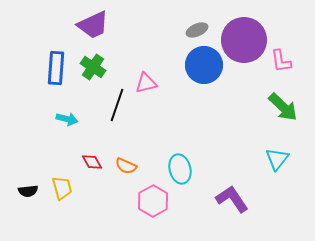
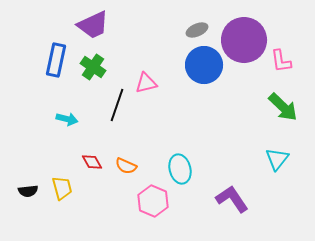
blue rectangle: moved 8 px up; rotated 8 degrees clockwise
pink hexagon: rotated 8 degrees counterclockwise
